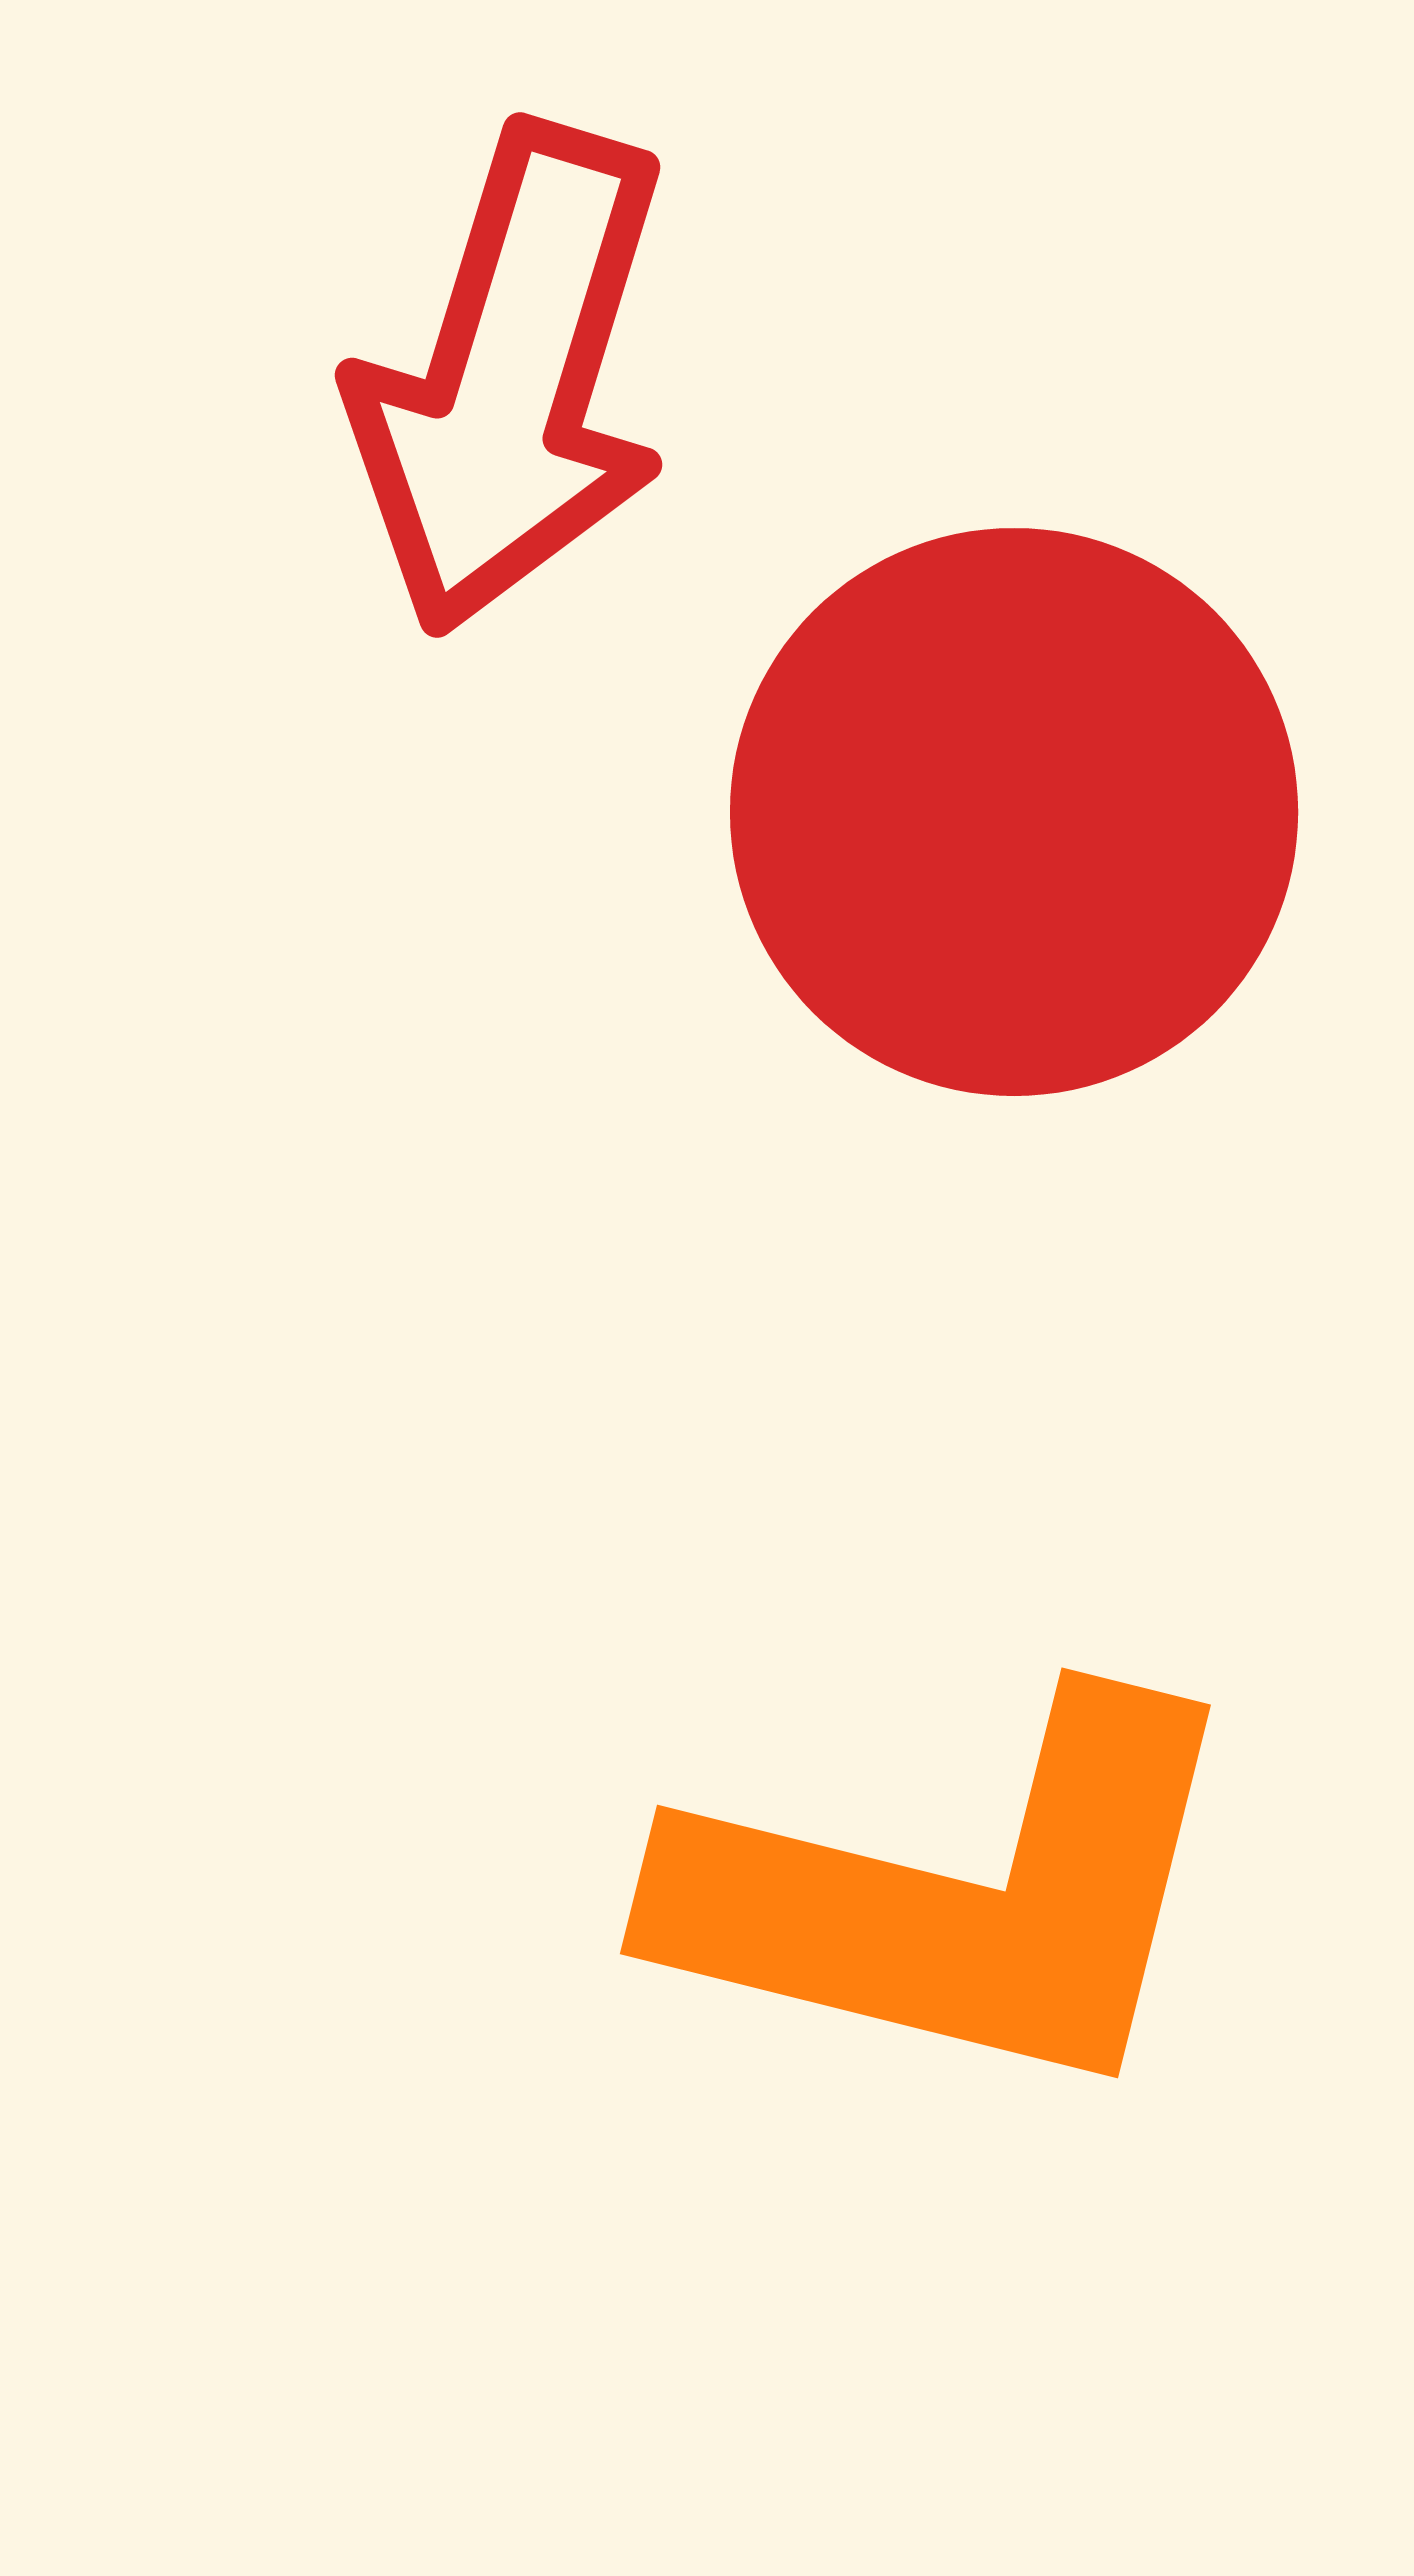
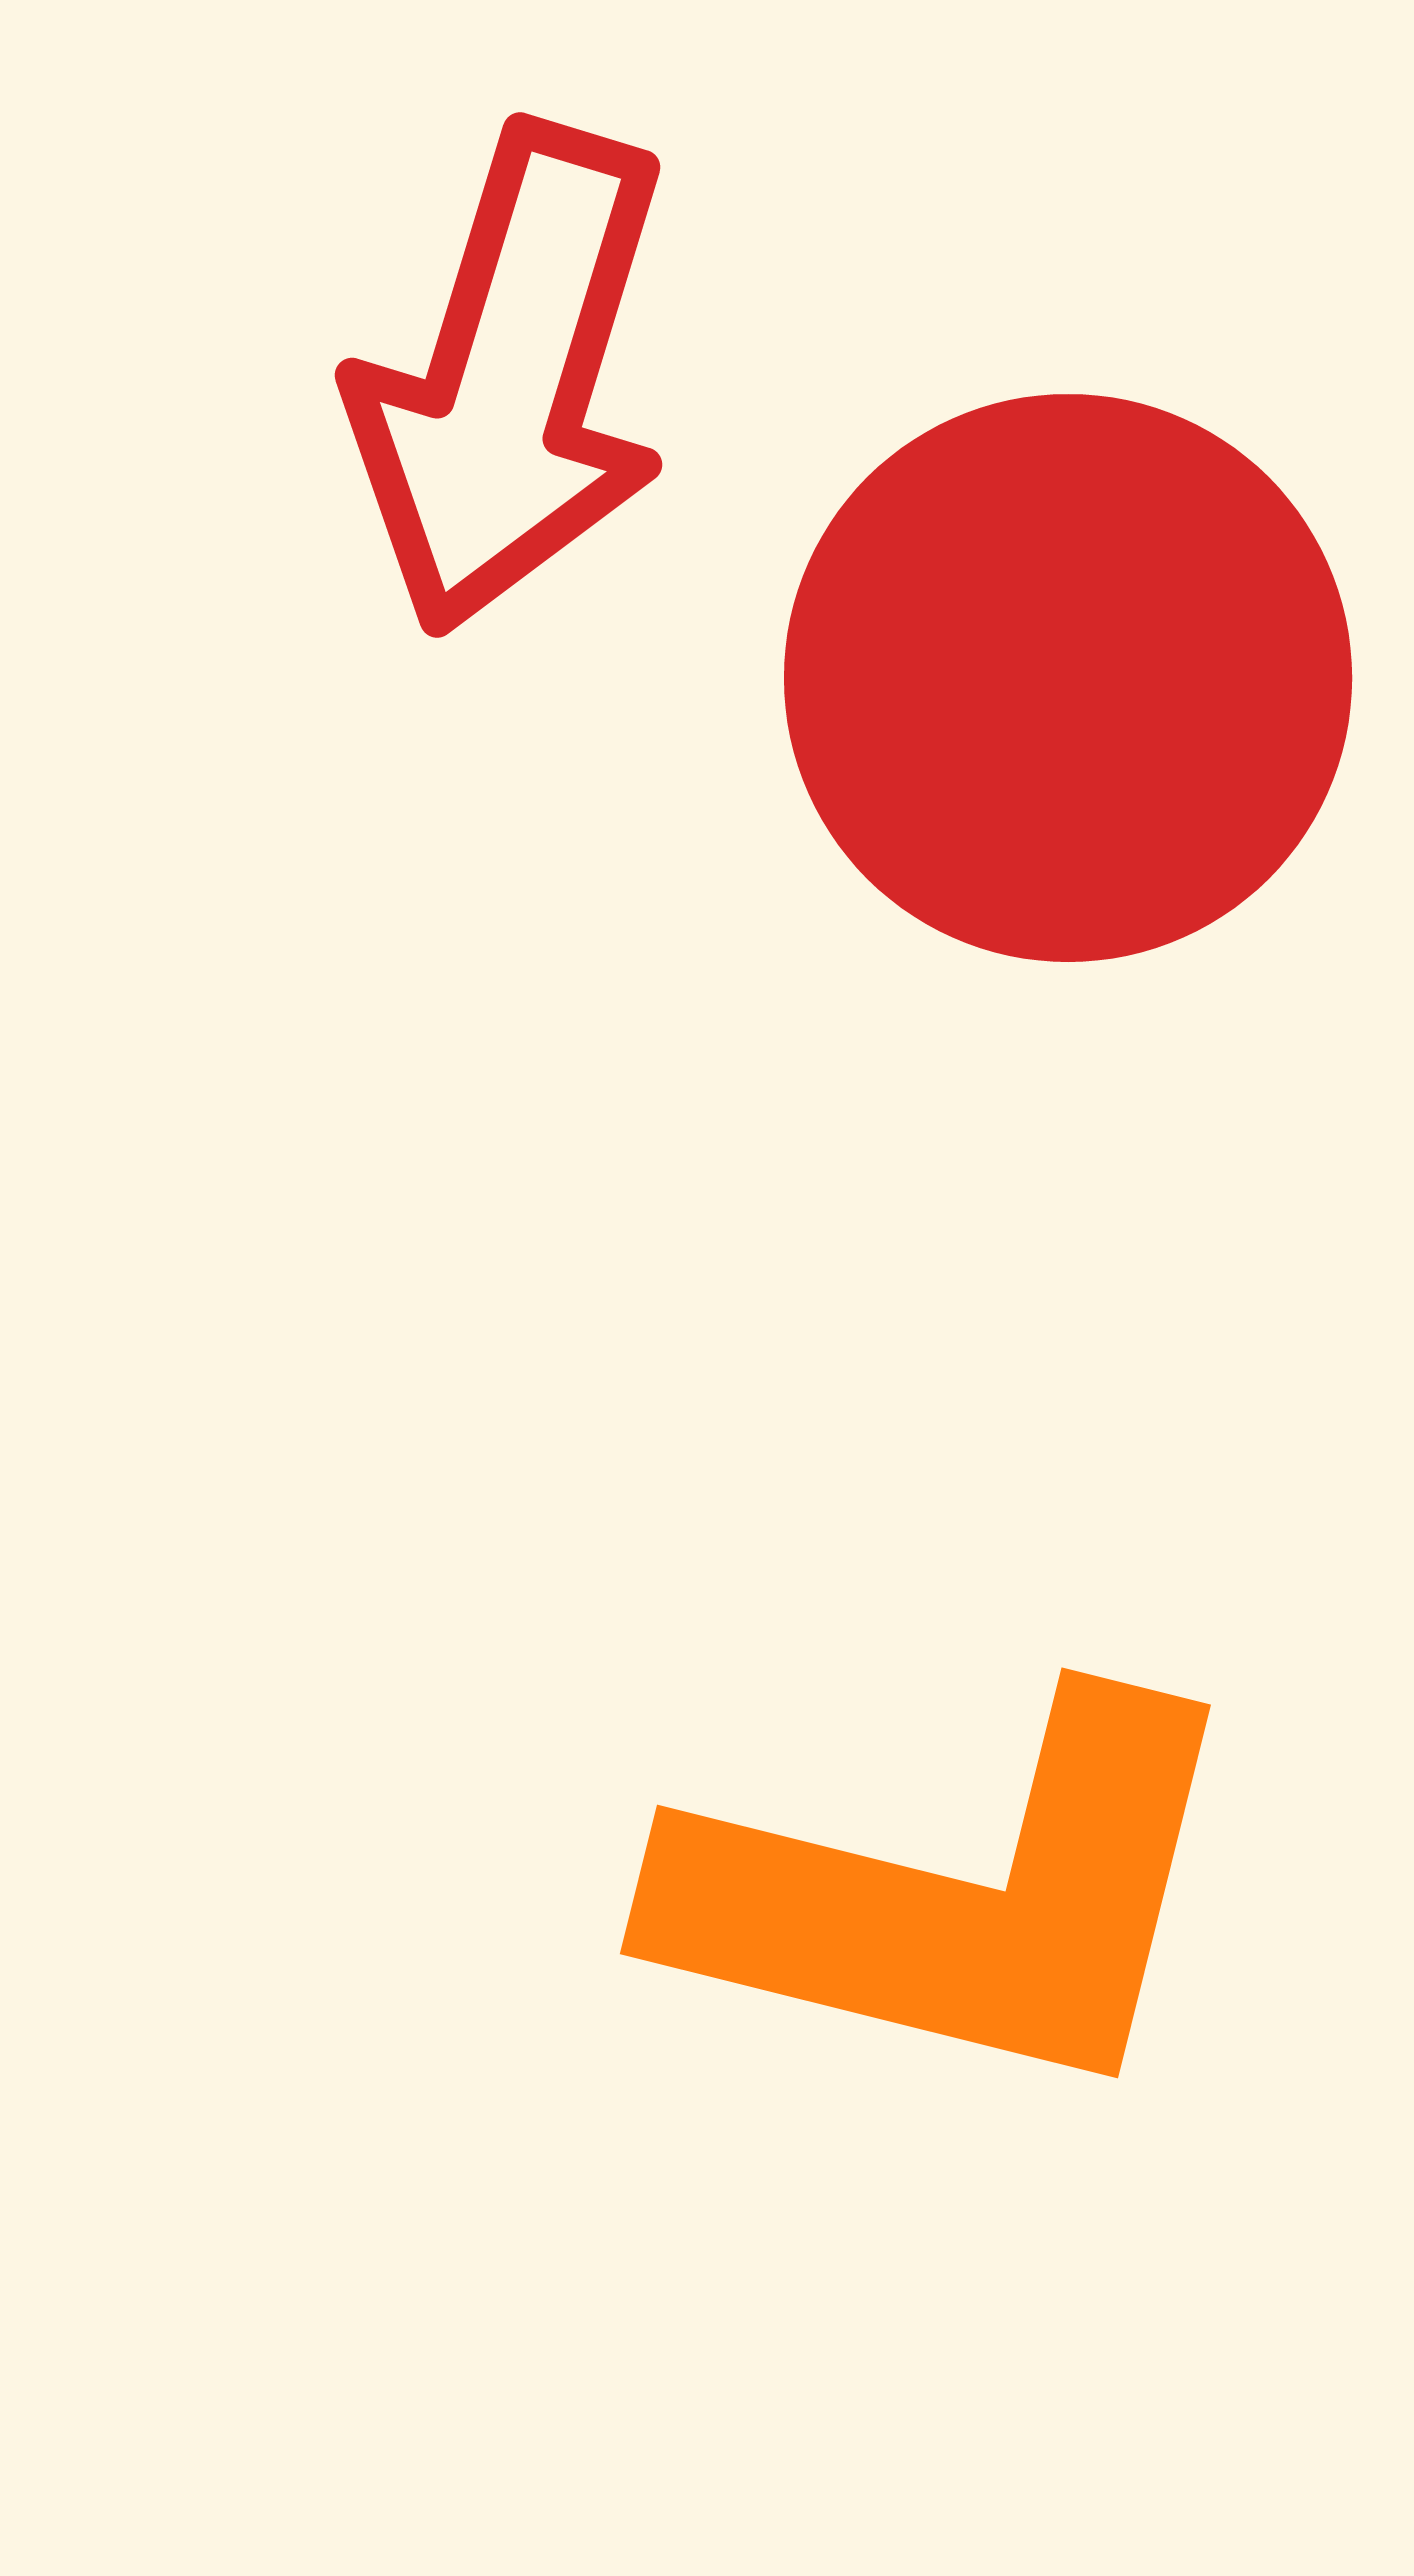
red circle: moved 54 px right, 134 px up
